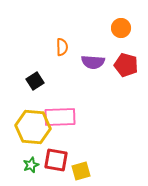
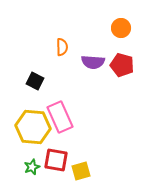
red pentagon: moved 4 px left
black square: rotated 30 degrees counterclockwise
pink rectangle: rotated 68 degrees clockwise
green star: moved 1 px right, 2 px down
